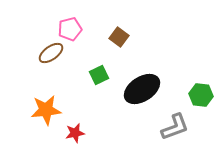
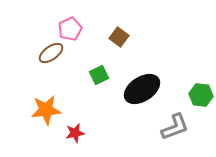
pink pentagon: rotated 10 degrees counterclockwise
